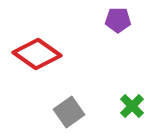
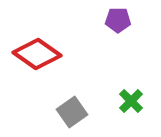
green cross: moved 1 px left, 5 px up
gray square: moved 3 px right
